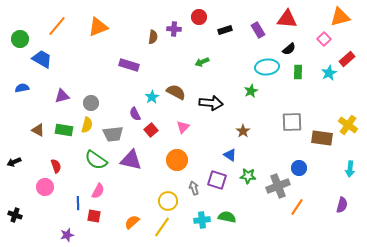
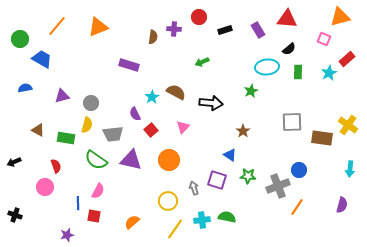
pink square at (324, 39): rotated 24 degrees counterclockwise
blue semicircle at (22, 88): moved 3 px right
green rectangle at (64, 130): moved 2 px right, 8 px down
orange circle at (177, 160): moved 8 px left
blue circle at (299, 168): moved 2 px down
yellow line at (162, 227): moved 13 px right, 2 px down
